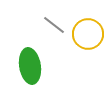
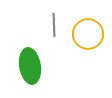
gray line: rotated 50 degrees clockwise
